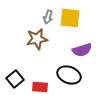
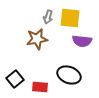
purple semicircle: moved 9 px up; rotated 24 degrees clockwise
